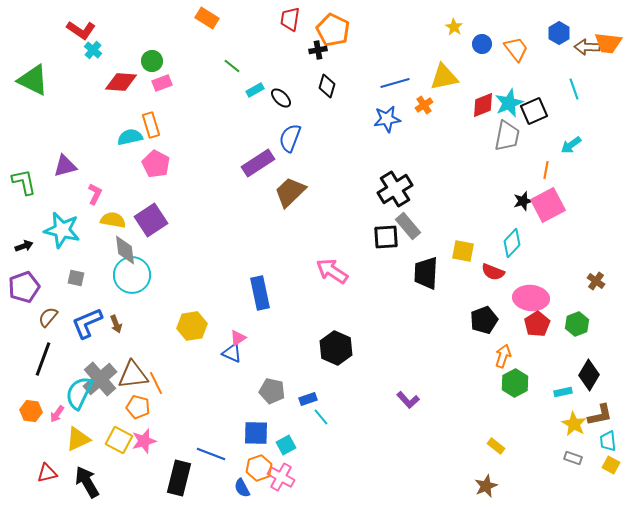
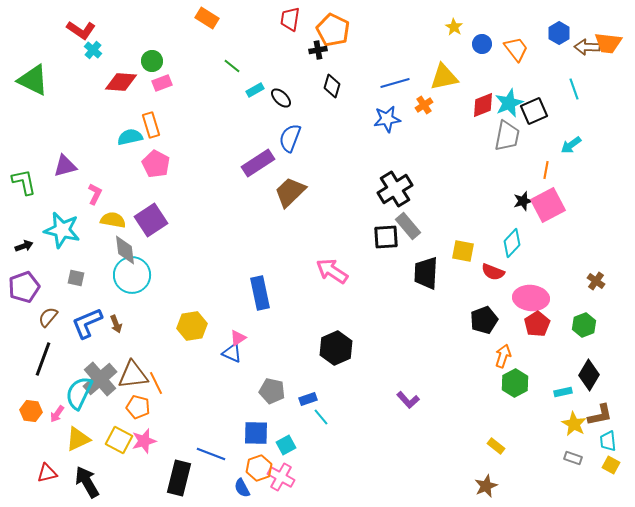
black diamond at (327, 86): moved 5 px right
green hexagon at (577, 324): moved 7 px right, 1 px down
black hexagon at (336, 348): rotated 12 degrees clockwise
